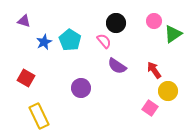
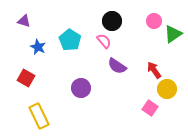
black circle: moved 4 px left, 2 px up
blue star: moved 6 px left, 5 px down; rotated 21 degrees counterclockwise
yellow circle: moved 1 px left, 2 px up
